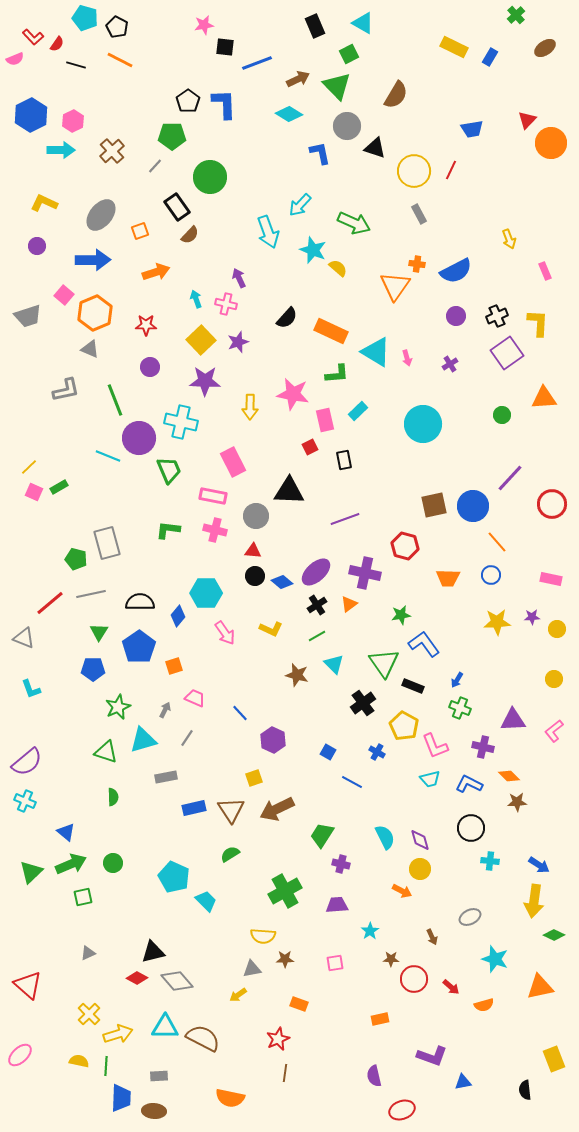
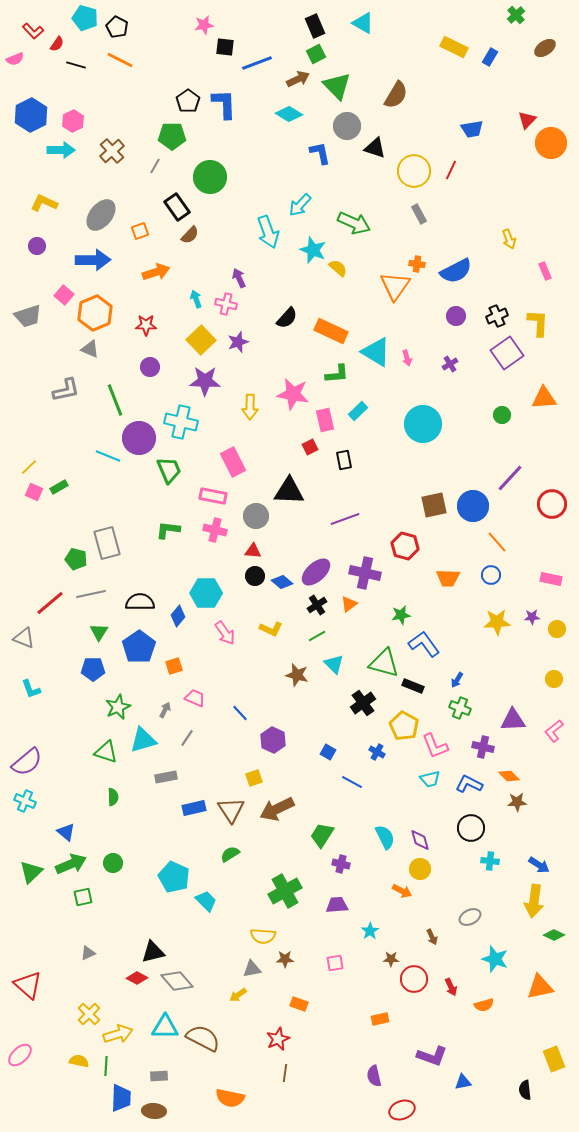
red L-shape at (33, 37): moved 6 px up
green square at (349, 54): moved 33 px left
gray line at (155, 166): rotated 14 degrees counterclockwise
green triangle at (384, 663): rotated 40 degrees counterclockwise
red arrow at (451, 987): rotated 24 degrees clockwise
